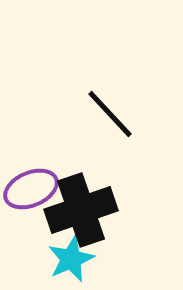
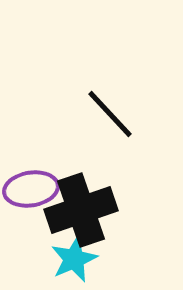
purple ellipse: rotated 14 degrees clockwise
cyan star: moved 3 px right
